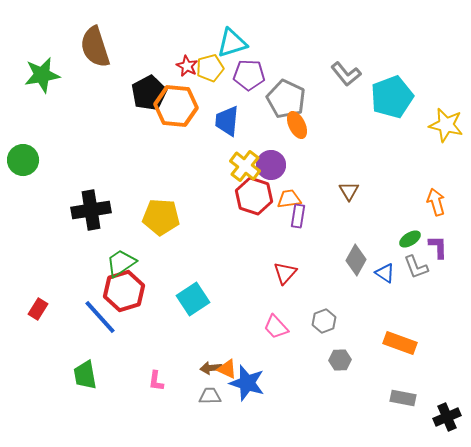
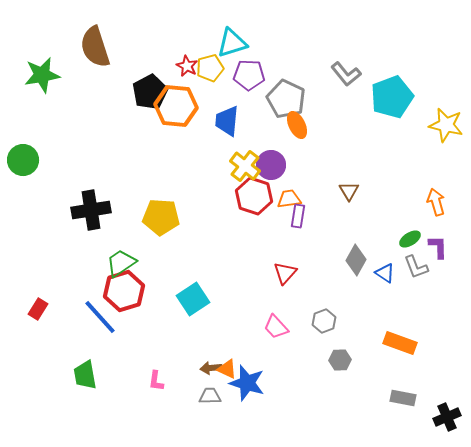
black pentagon at (149, 93): moved 1 px right, 1 px up
